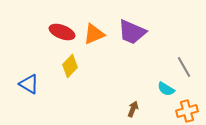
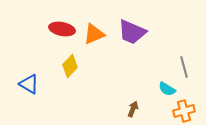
red ellipse: moved 3 px up; rotated 10 degrees counterclockwise
gray line: rotated 15 degrees clockwise
cyan semicircle: moved 1 px right
orange cross: moved 3 px left
